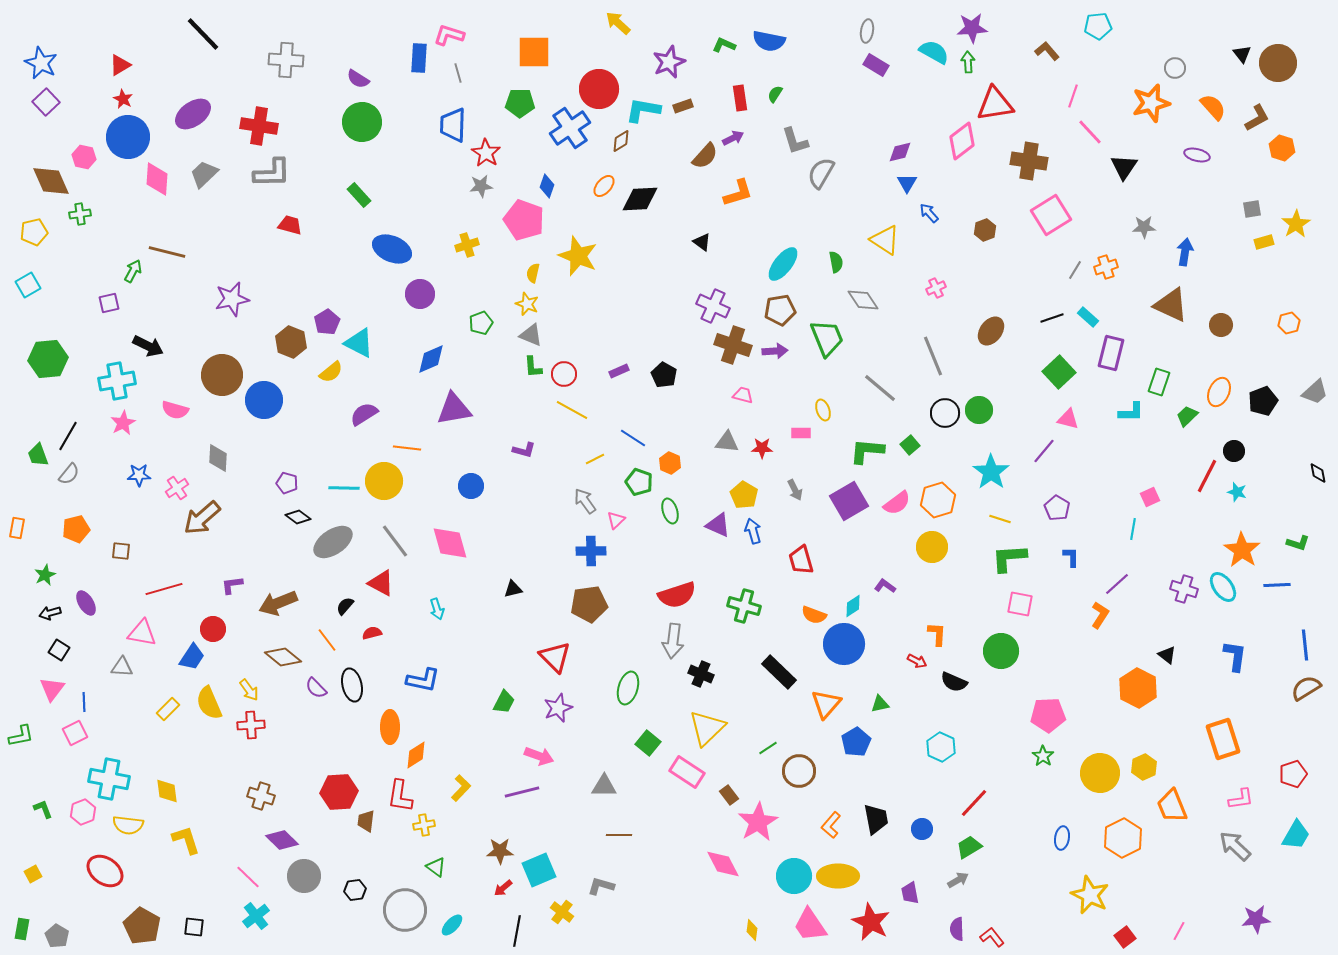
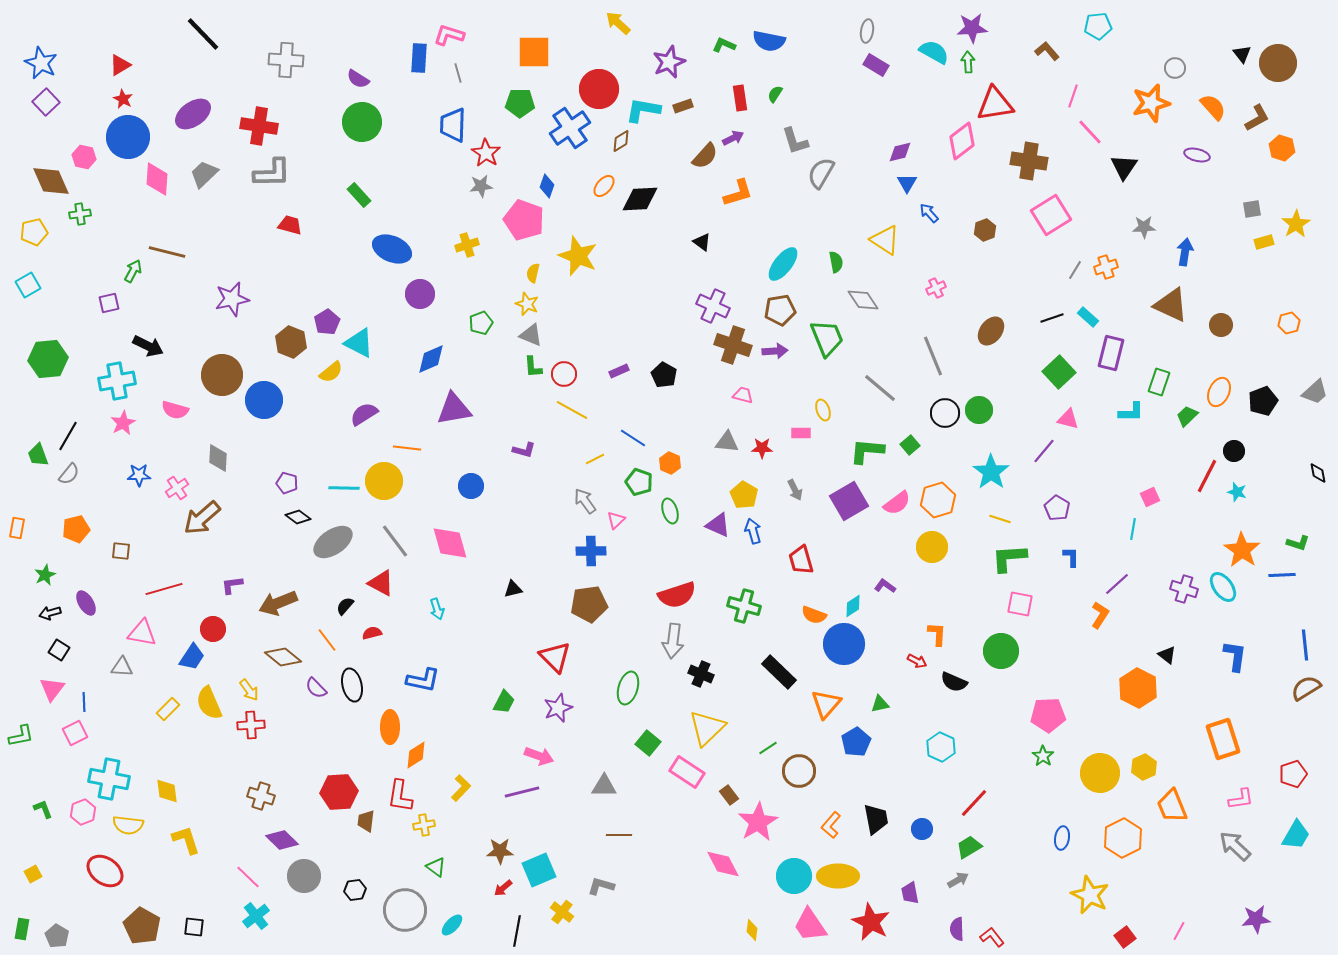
blue line at (1277, 585): moved 5 px right, 10 px up
